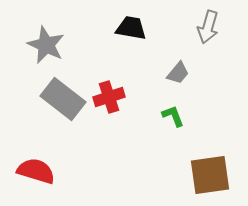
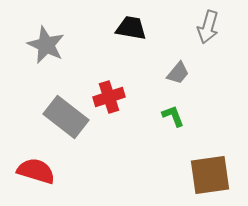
gray rectangle: moved 3 px right, 18 px down
